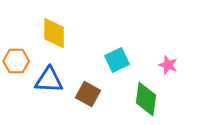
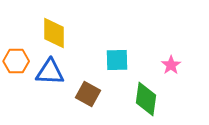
cyan square: rotated 25 degrees clockwise
pink star: moved 3 px right; rotated 18 degrees clockwise
blue triangle: moved 1 px right, 8 px up
